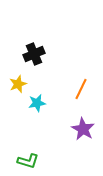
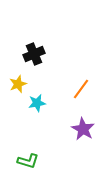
orange line: rotated 10 degrees clockwise
